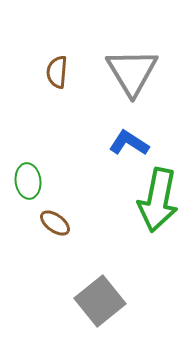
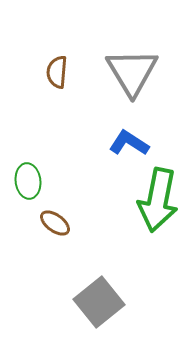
gray square: moved 1 px left, 1 px down
